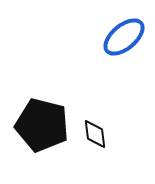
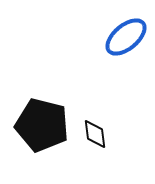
blue ellipse: moved 2 px right
